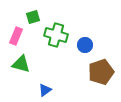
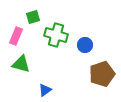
brown pentagon: moved 1 px right, 2 px down
